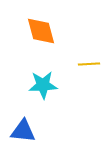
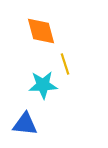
yellow line: moved 24 px left; rotated 75 degrees clockwise
blue triangle: moved 2 px right, 7 px up
